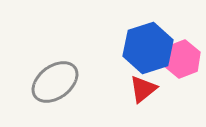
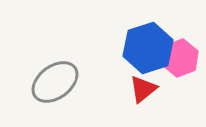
pink hexagon: moved 2 px left, 1 px up
